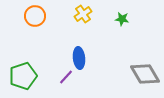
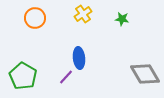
orange circle: moved 2 px down
green pentagon: rotated 24 degrees counterclockwise
